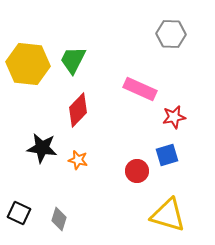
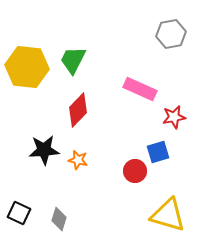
gray hexagon: rotated 12 degrees counterclockwise
yellow hexagon: moved 1 px left, 3 px down
black star: moved 2 px right, 2 px down; rotated 12 degrees counterclockwise
blue square: moved 9 px left, 3 px up
red circle: moved 2 px left
